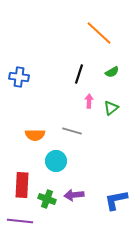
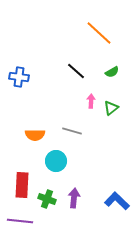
black line: moved 3 px left, 3 px up; rotated 66 degrees counterclockwise
pink arrow: moved 2 px right
purple arrow: moved 3 px down; rotated 102 degrees clockwise
blue L-shape: moved 1 px right, 1 px down; rotated 55 degrees clockwise
